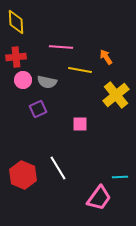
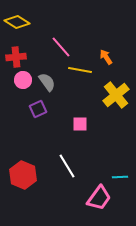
yellow diamond: moved 1 px right; rotated 55 degrees counterclockwise
pink line: rotated 45 degrees clockwise
gray semicircle: rotated 138 degrees counterclockwise
white line: moved 9 px right, 2 px up
